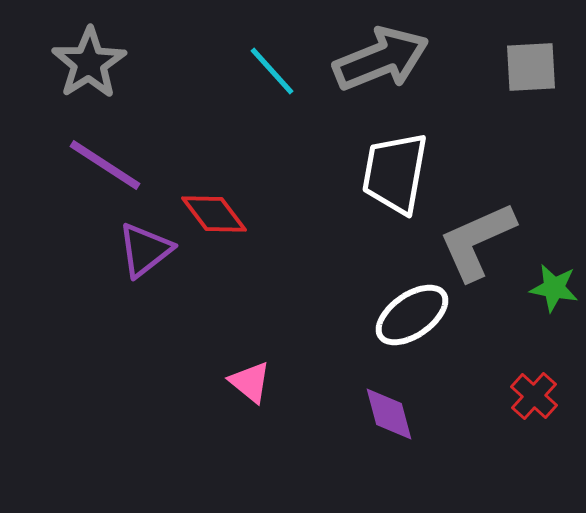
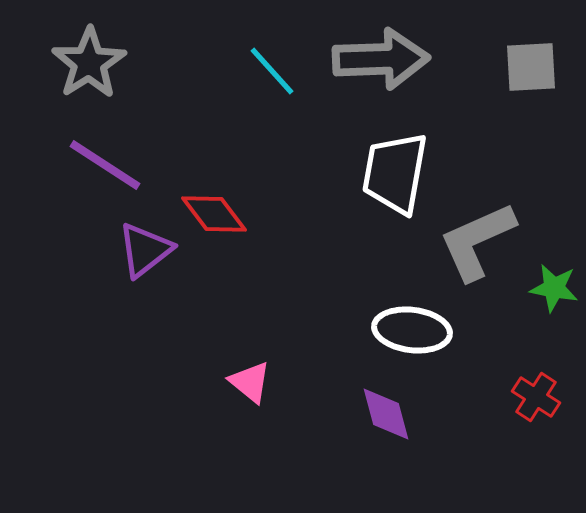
gray arrow: rotated 20 degrees clockwise
white ellipse: moved 15 px down; rotated 42 degrees clockwise
red cross: moved 2 px right, 1 px down; rotated 9 degrees counterclockwise
purple diamond: moved 3 px left
